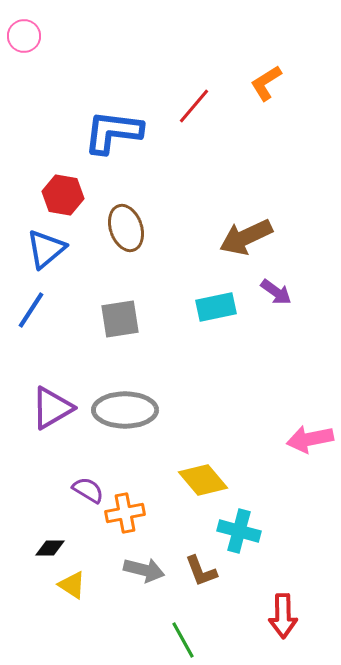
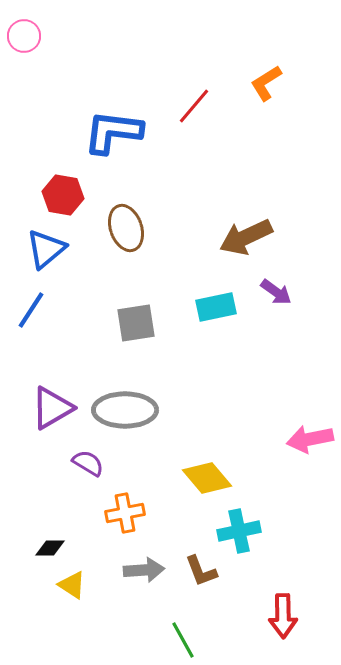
gray square: moved 16 px right, 4 px down
yellow diamond: moved 4 px right, 2 px up
purple semicircle: moved 27 px up
cyan cross: rotated 27 degrees counterclockwise
gray arrow: rotated 18 degrees counterclockwise
